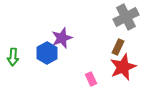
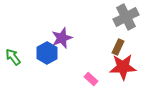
green arrow: rotated 138 degrees clockwise
red star: rotated 20 degrees clockwise
pink rectangle: rotated 24 degrees counterclockwise
